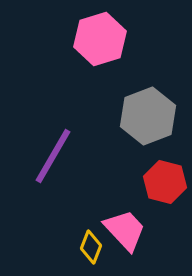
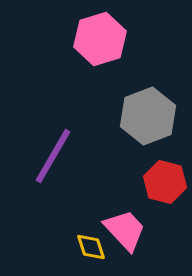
yellow diamond: rotated 40 degrees counterclockwise
